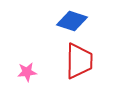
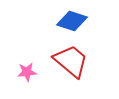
red trapezoid: moved 8 px left; rotated 51 degrees counterclockwise
